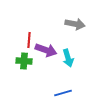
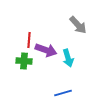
gray arrow: moved 3 px right, 1 px down; rotated 36 degrees clockwise
